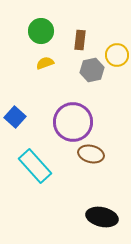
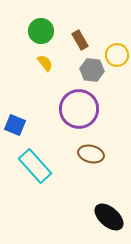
brown rectangle: rotated 36 degrees counterclockwise
yellow semicircle: rotated 72 degrees clockwise
gray hexagon: rotated 20 degrees clockwise
blue square: moved 8 px down; rotated 20 degrees counterclockwise
purple circle: moved 6 px right, 13 px up
black ellipse: moved 7 px right; rotated 28 degrees clockwise
